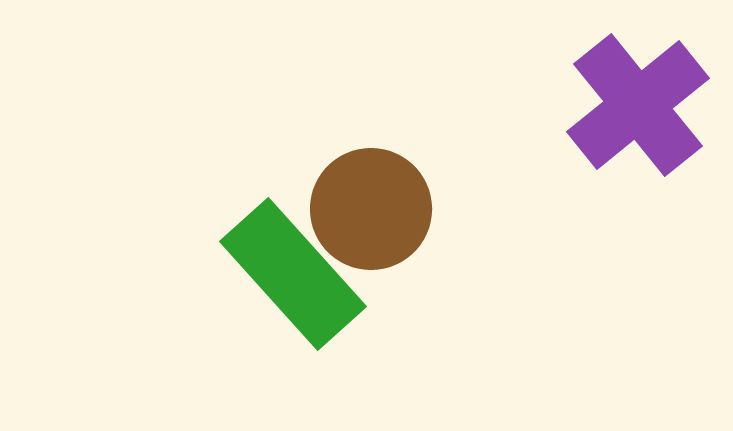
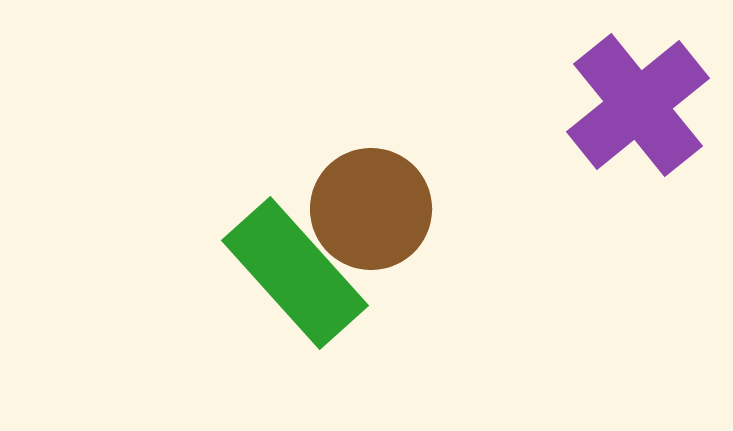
green rectangle: moved 2 px right, 1 px up
